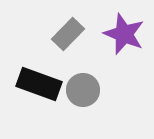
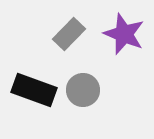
gray rectangle: moved 1 px right
black rectangle: moved 5 px left, 6 px down
